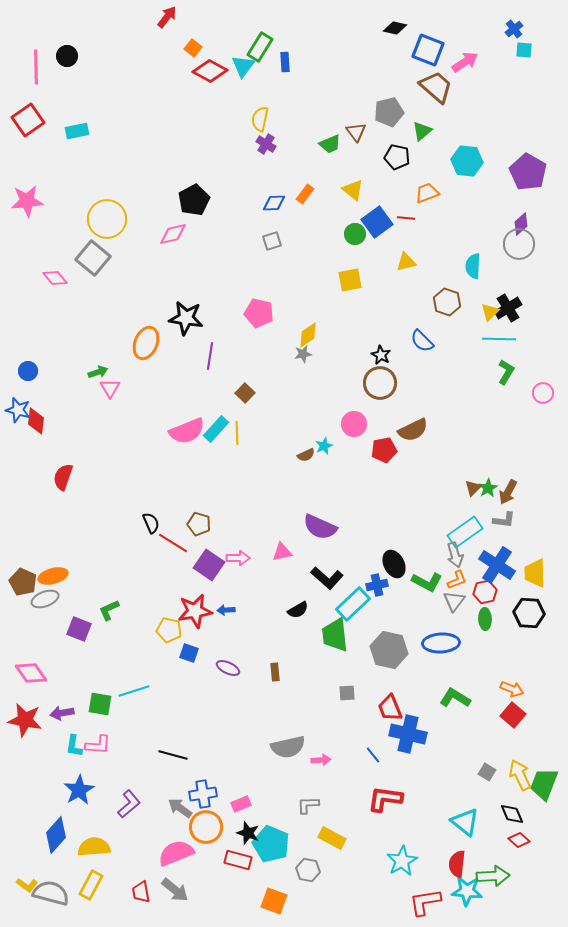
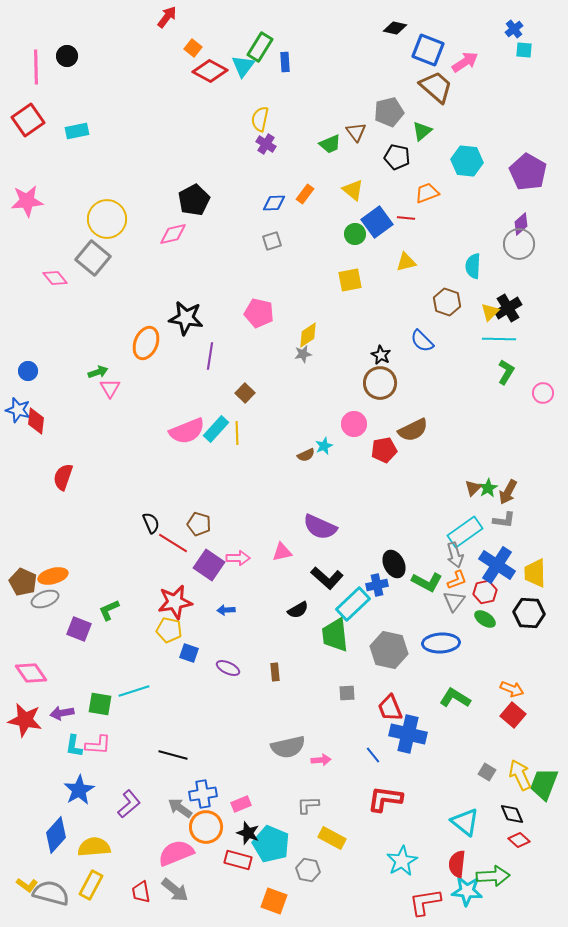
red star at (195, 611): moved 20 px left, 9 px up
green ellipse at (485, 619): rotated 55 degrees counterclockwise
